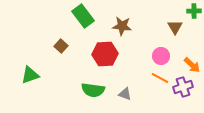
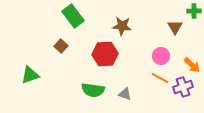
green rectangle: moved 10 px left
